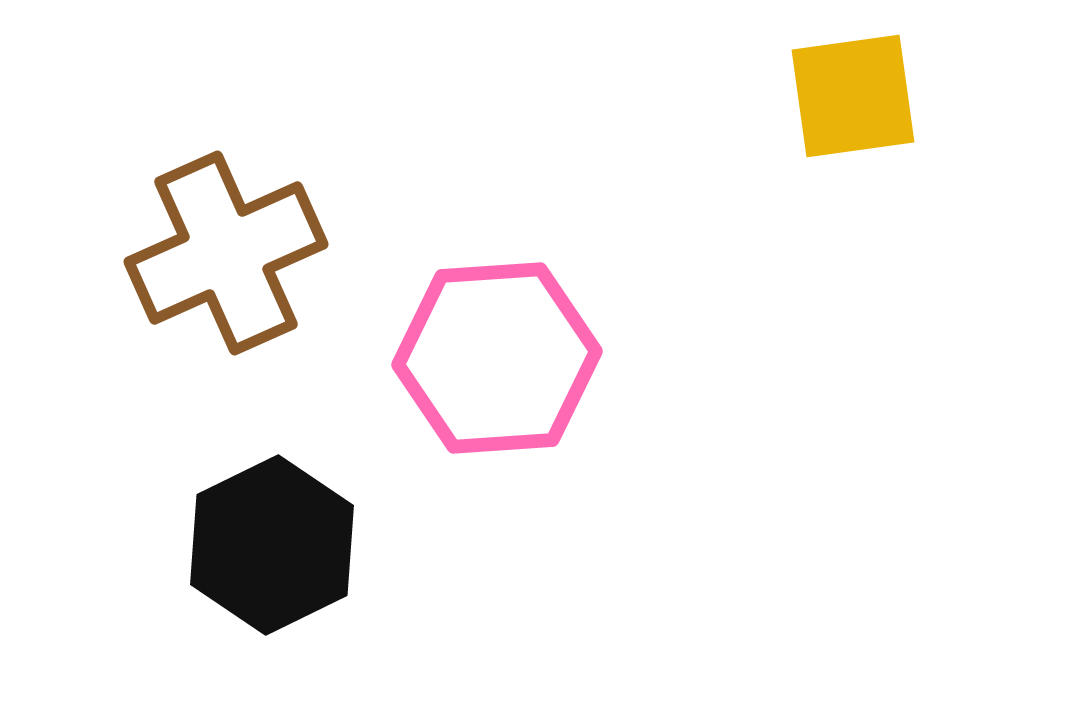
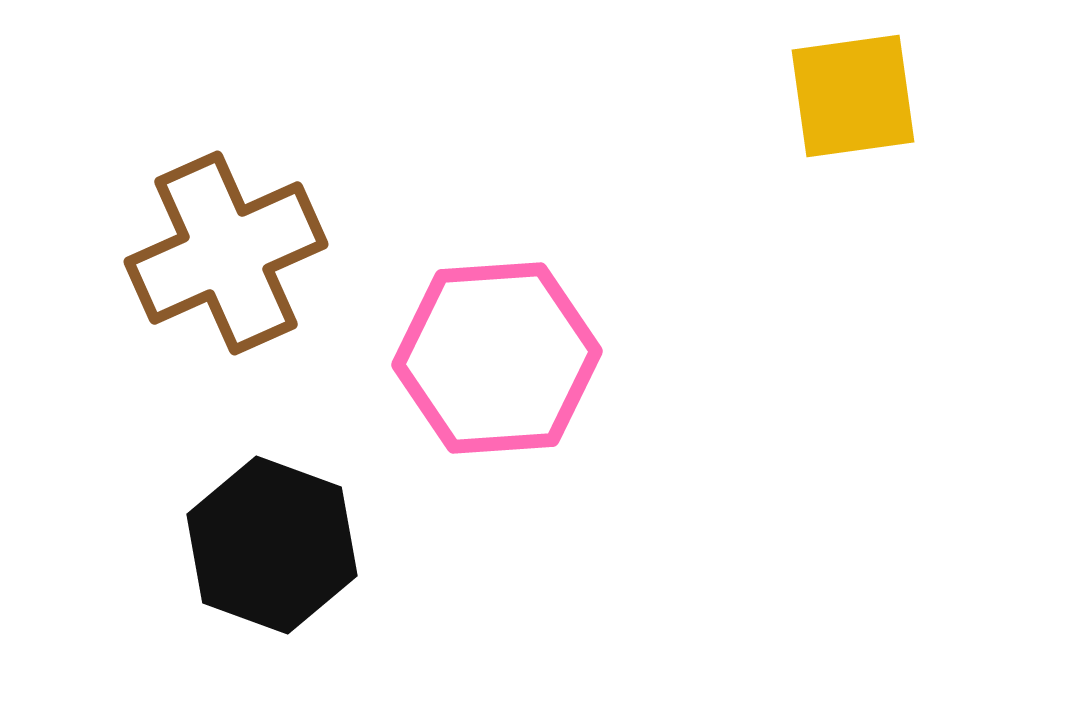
black hexagon: rotated 14 degrees counterclockwise
